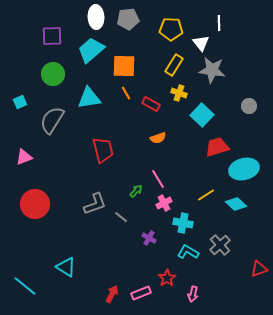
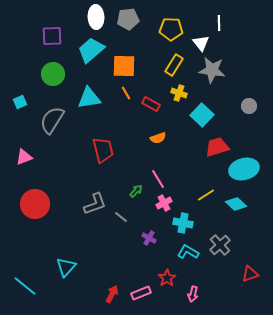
cyan triangle at (66, 267): rotated 40 degrees clockwise
red triangle at (259, 269): moved 9 px left, 5 px down
